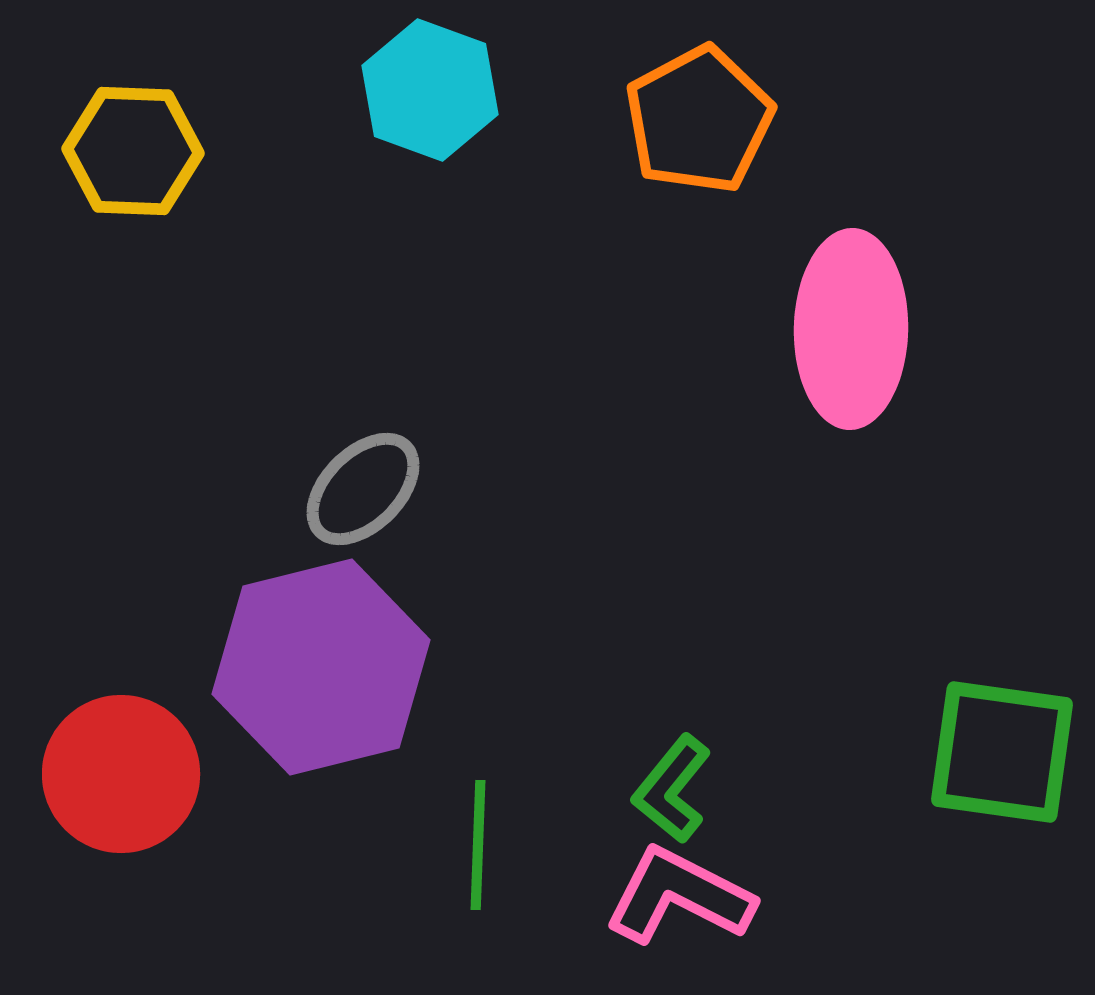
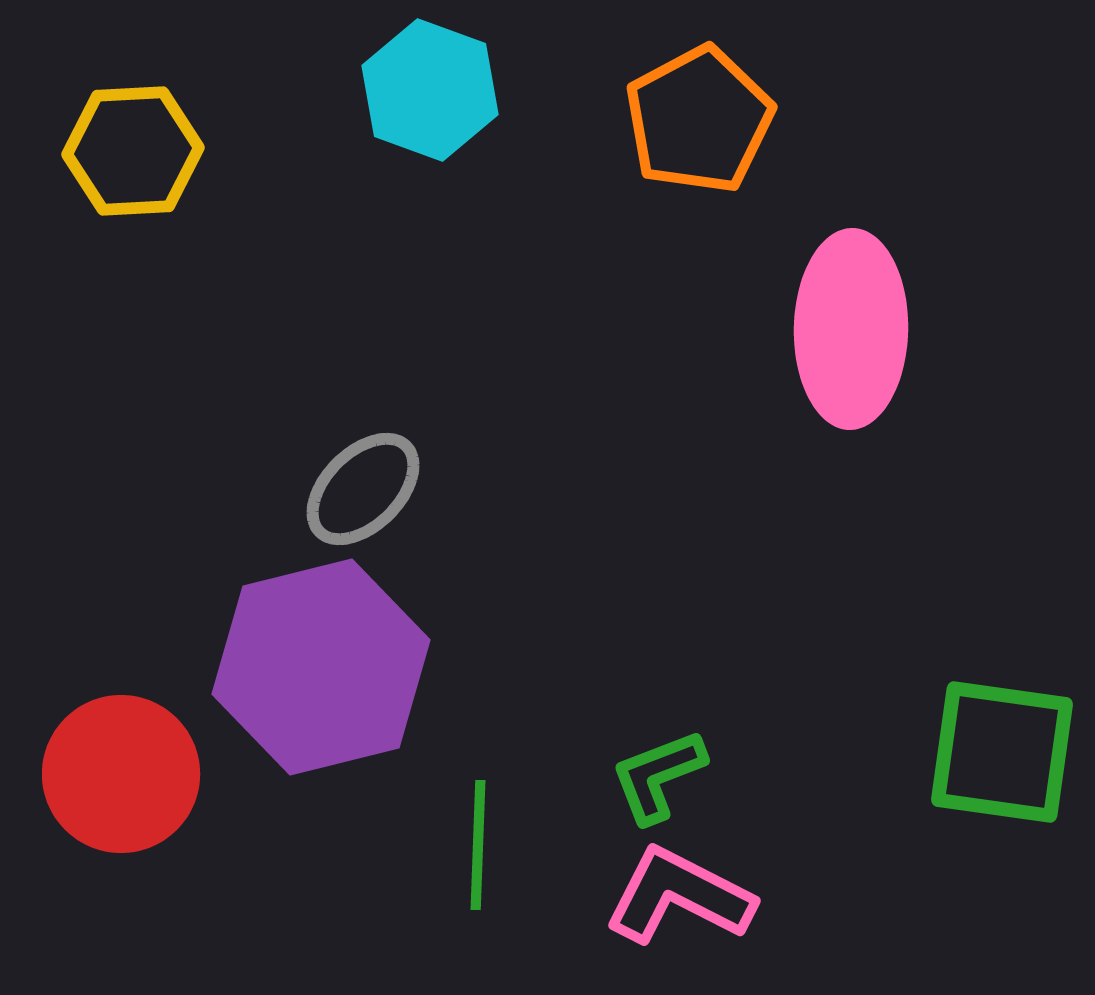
yellow hexagon: rotated 5 degrees counterclockwise
green L-shape: moved 14 px left, 13 px up; rotated 30 degrees clockwise
